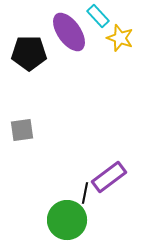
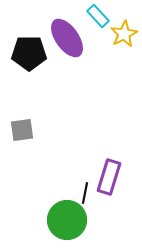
purple ellipse: moved 2 px left, 6 px down
yellow star: moved 4 px right, 4 px up; rotated 24 degrees clockwise
purple rectangle: rotated 36 degrees counterclockwise
